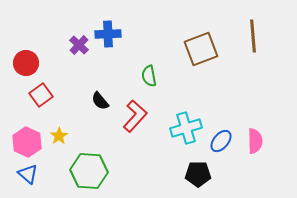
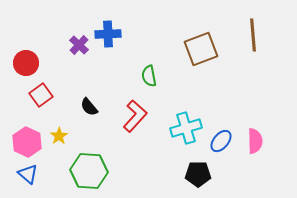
brown line: moved 1 px up
black semicircle: moved 11 px left, 6 px down
